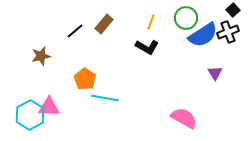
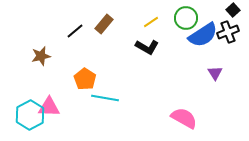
yellow line: rotated 35 degrees clockwise
